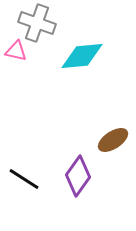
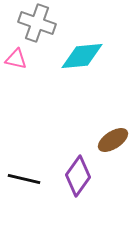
pink triangle: moved 8 px down
black line: rotated 20 degrees counterclockwise
